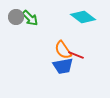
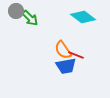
gray circle: moved 6 px up
blue trapezoid: moved 3 px right
